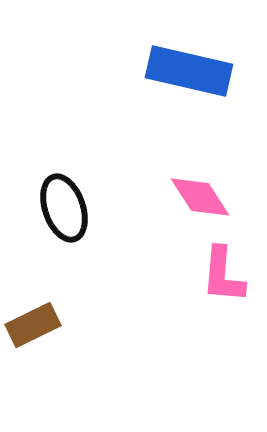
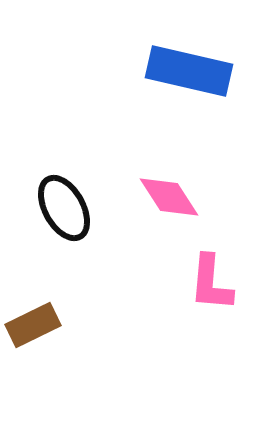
pink diamond: moved 31 px left
black ellipse: rotated 10 degrees counterclockwise
pink L-shape: moved 12 px left, 8 px down
